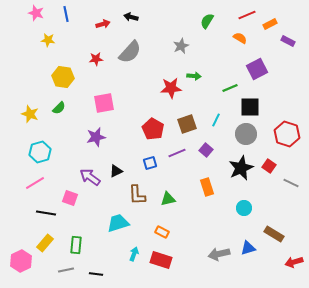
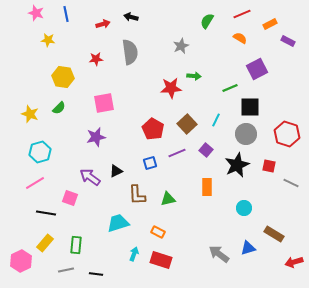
red line at (247, 15): moved 5 px left, 1 px up
gray semicircle at (130, 52): rotated 50 degrees counterclockwise
brown square at (187, 124): rotated 24 degrees counterclockwise
red square at (269, 166): rotated 24 degrees counterclockwise
black star at (241, 168): moved 4 px left, 3 px up
orange rectangle at (207, 187): rotated 18 degrees clockwise
orange rectangle at (162, 232): moved 4 px left
gray arrow at (219, 254): rotated 50 degrees clockwise
